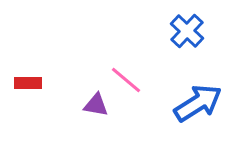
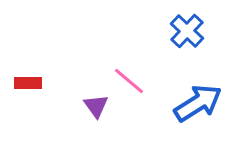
pink line: moved 3 px right, 1 px down
purple triangle: moved 1 px down; rotated 44 degrees clockwise
